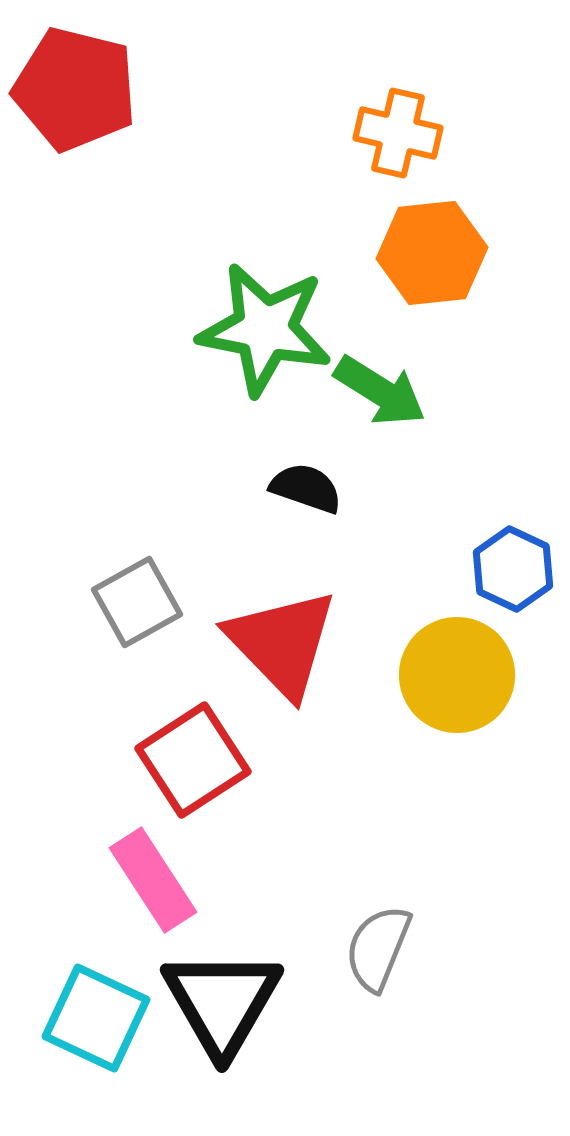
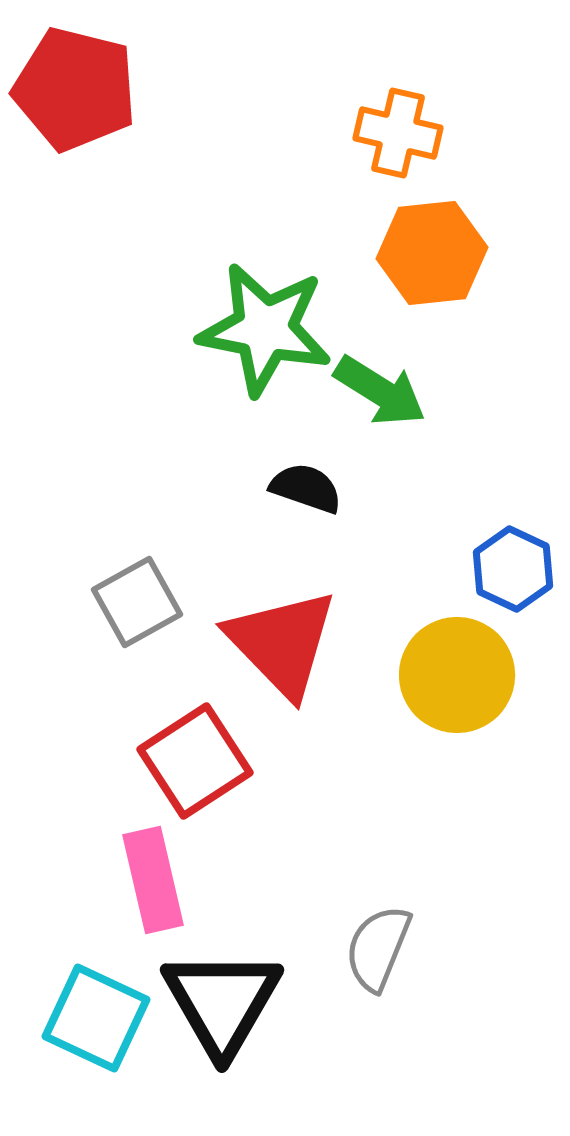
red square: moved 2 px right, 1 px down
pink rectangle: rotated 20 degrees clockwise
